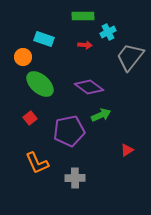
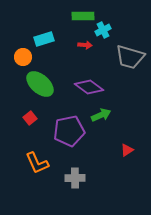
cyan cross: moved 5 px left, 2 px up
cyan rectangle: rotated 36 degrees counterclockwise
gray trapezoid: rotated 112 degrees counterclockwise
